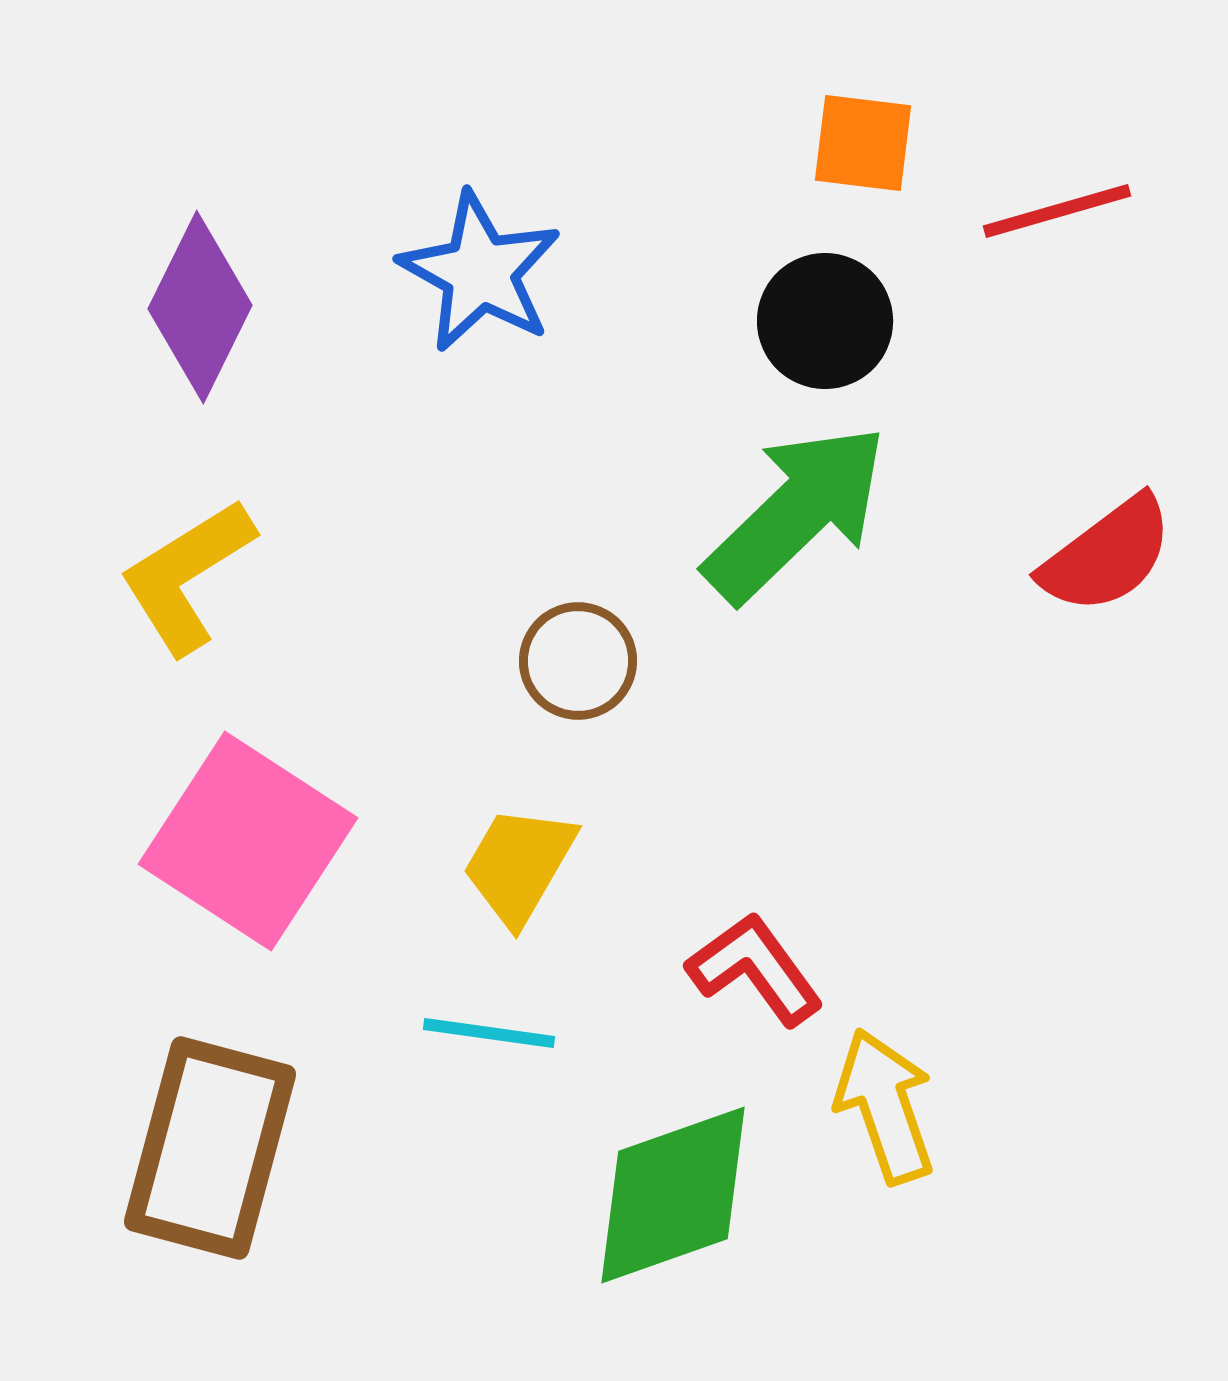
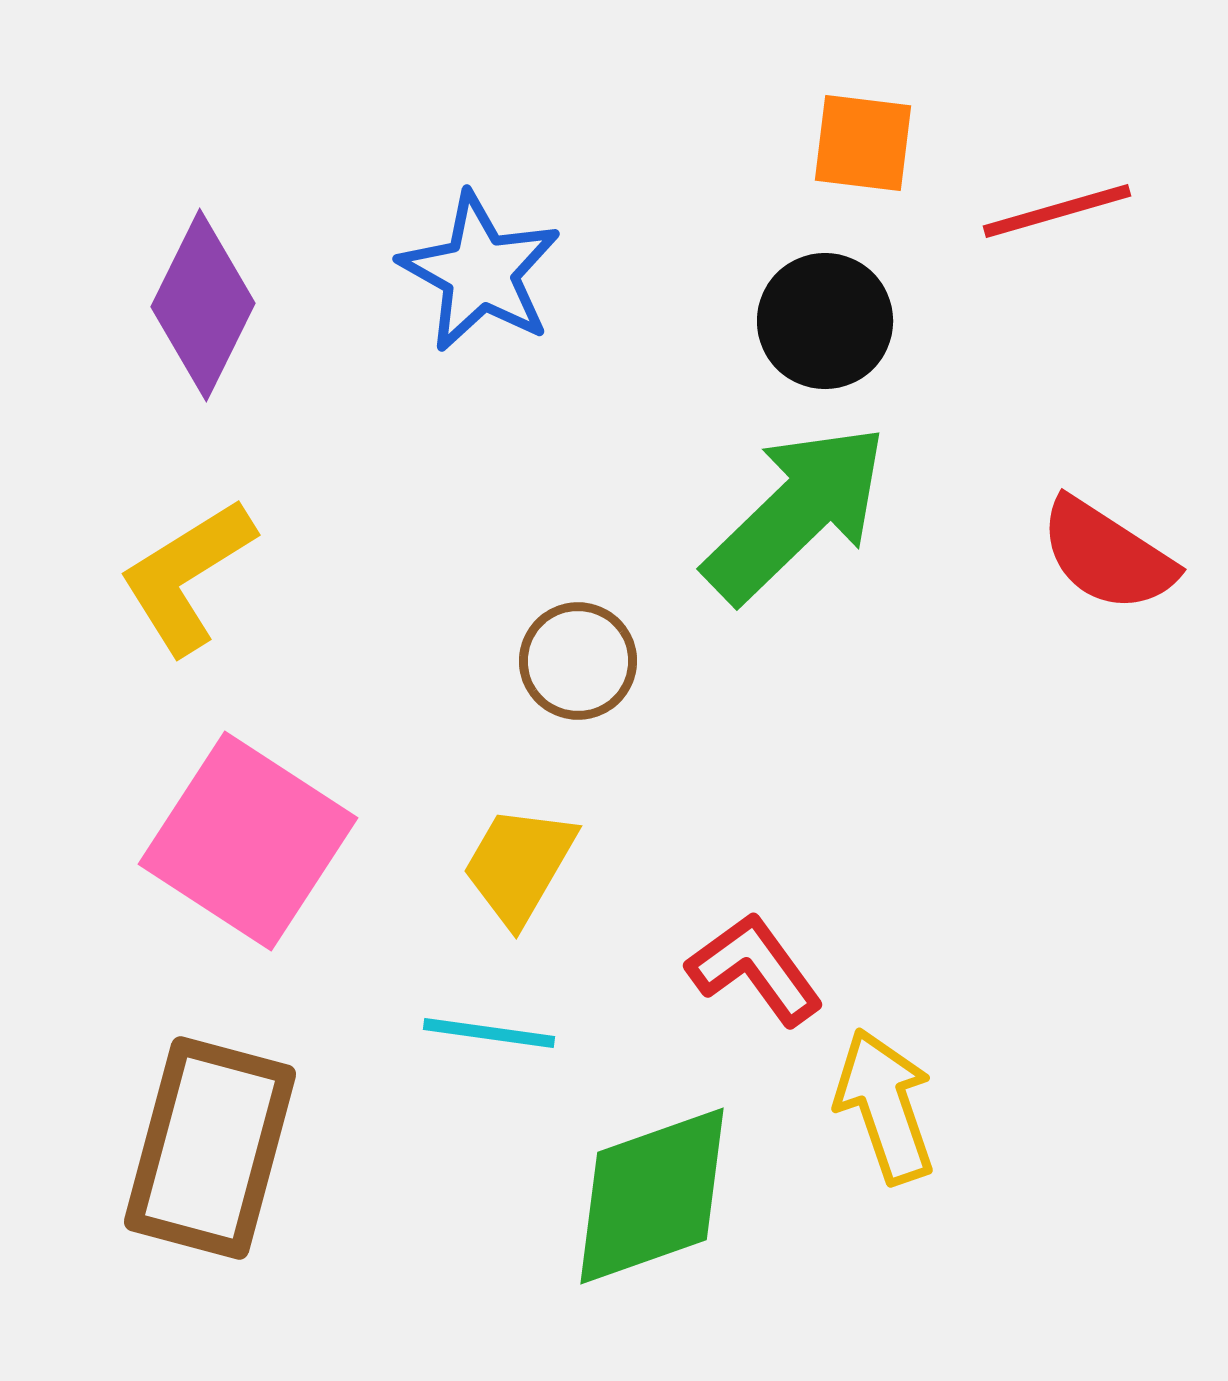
purple diamond: moved 3 px right, 2 px up
red semicircle: rotated 70 degrees clockwise
green diamond: moved 21 px left, 1 px down
